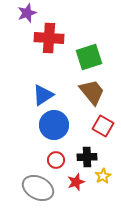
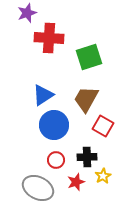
brown trapezoid: moved 6 px left, 7 px down; rotated 112 degrees counterclockwise
